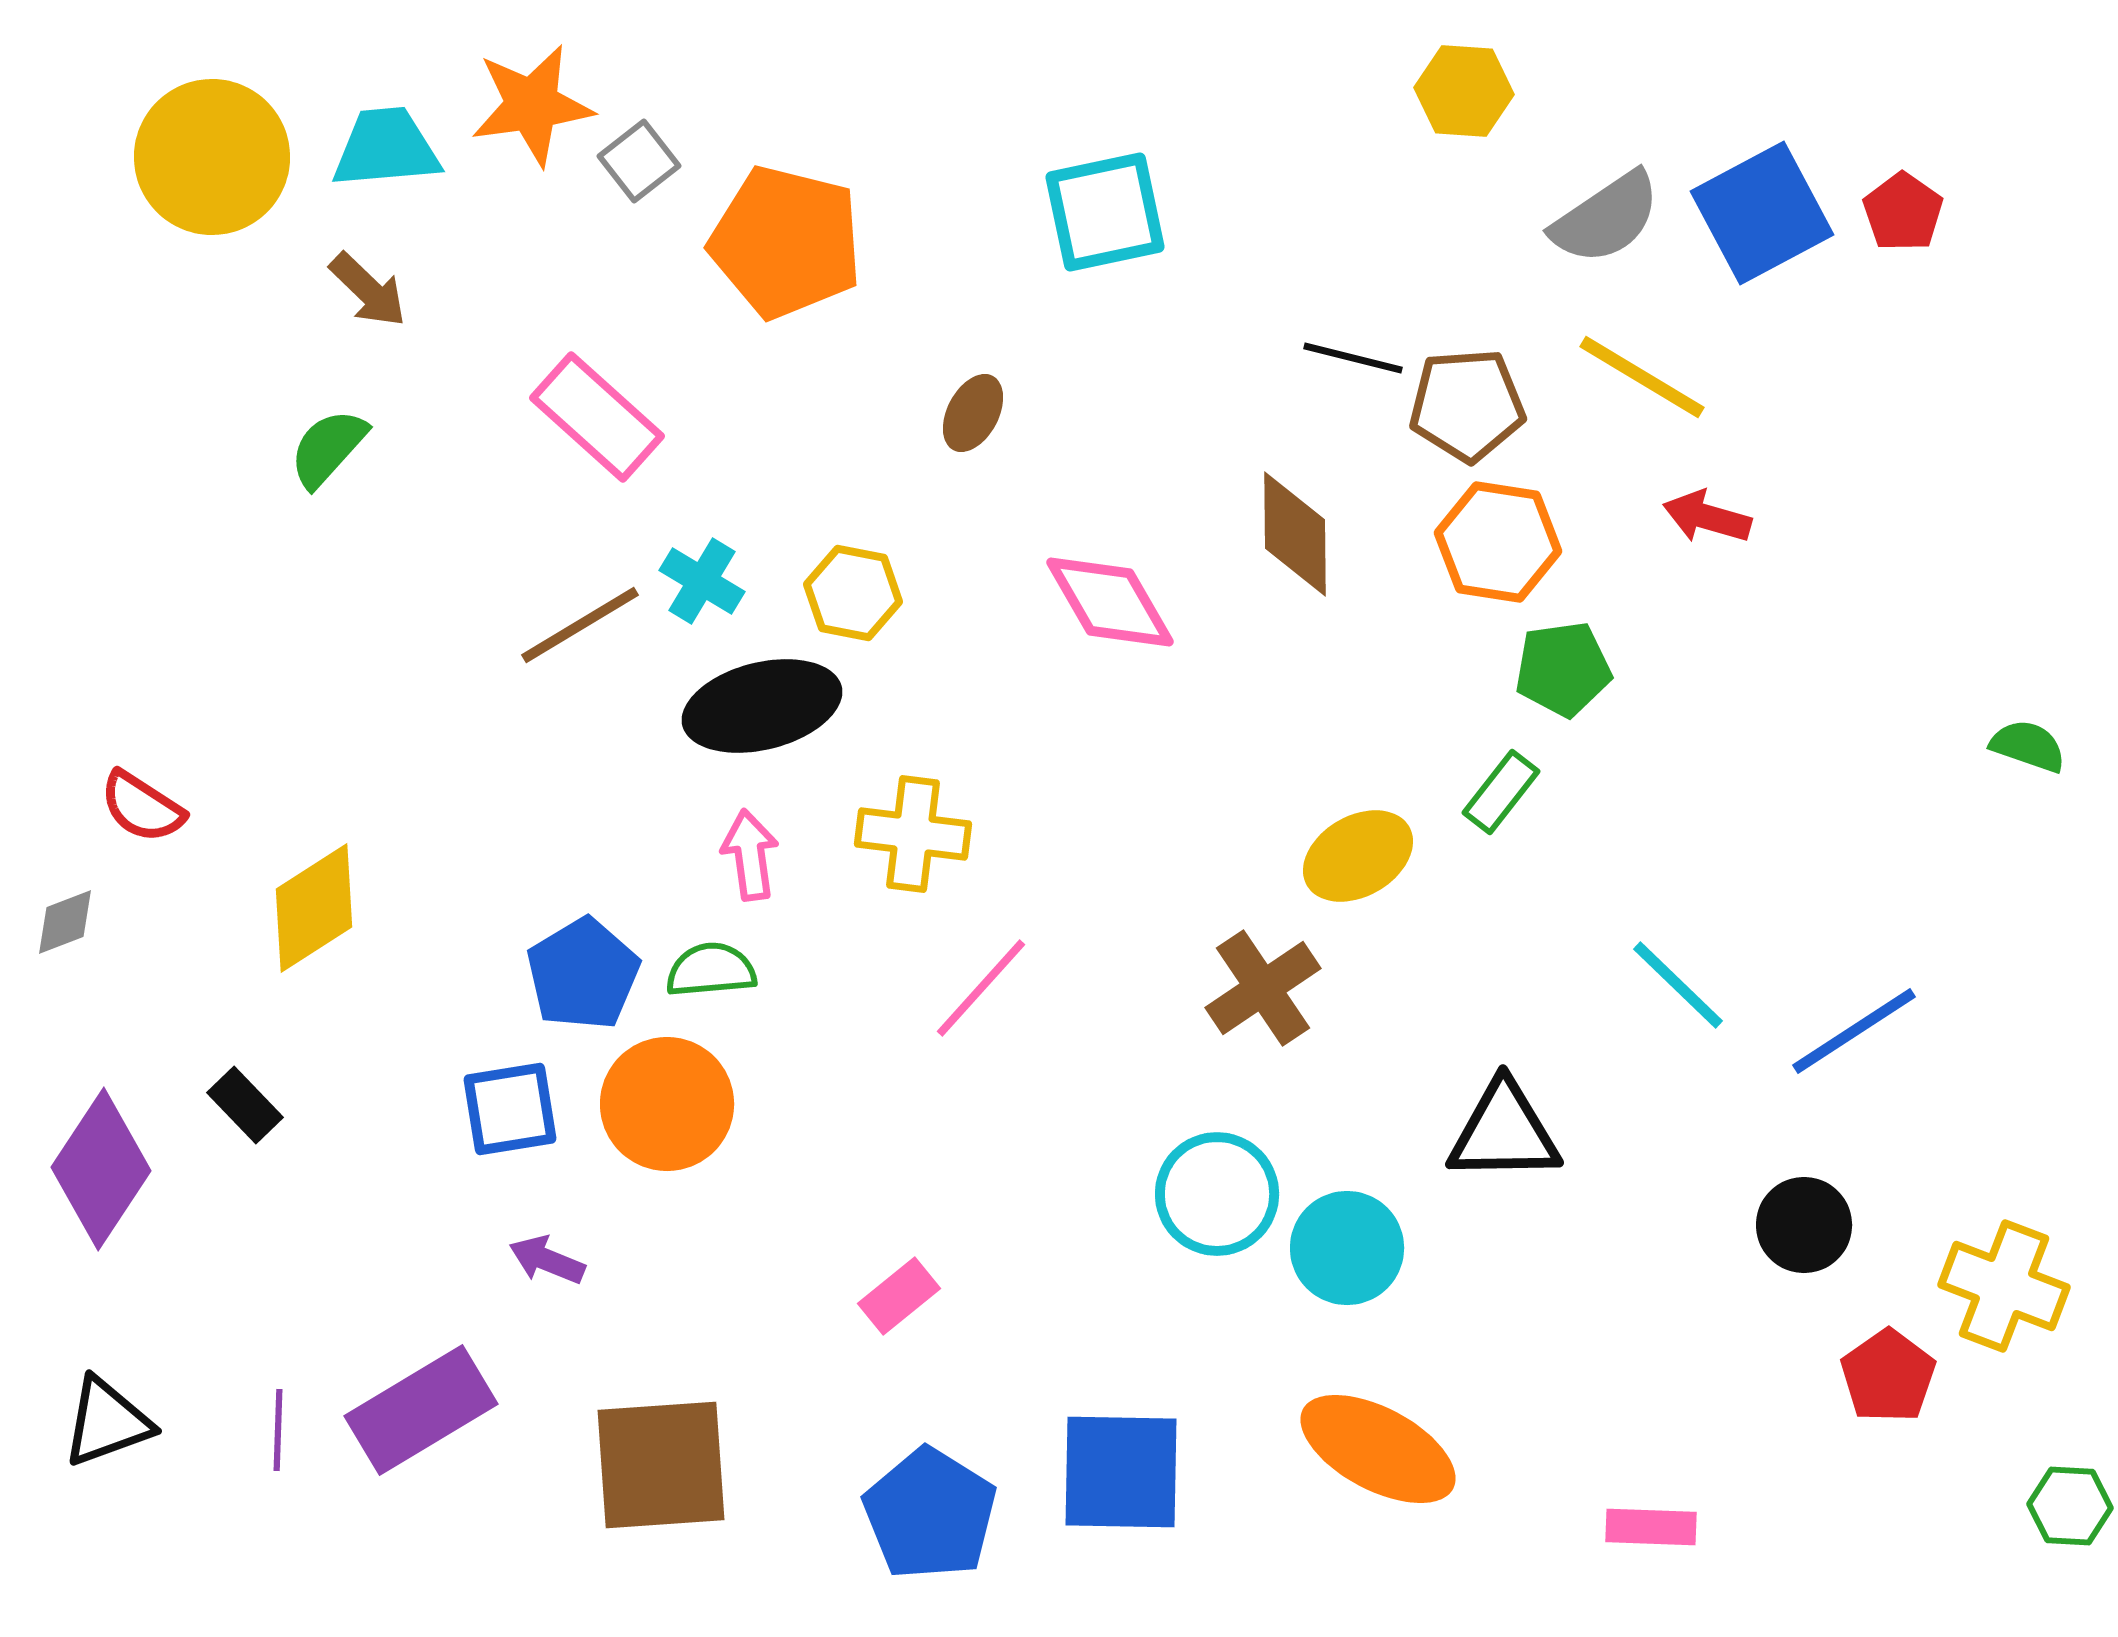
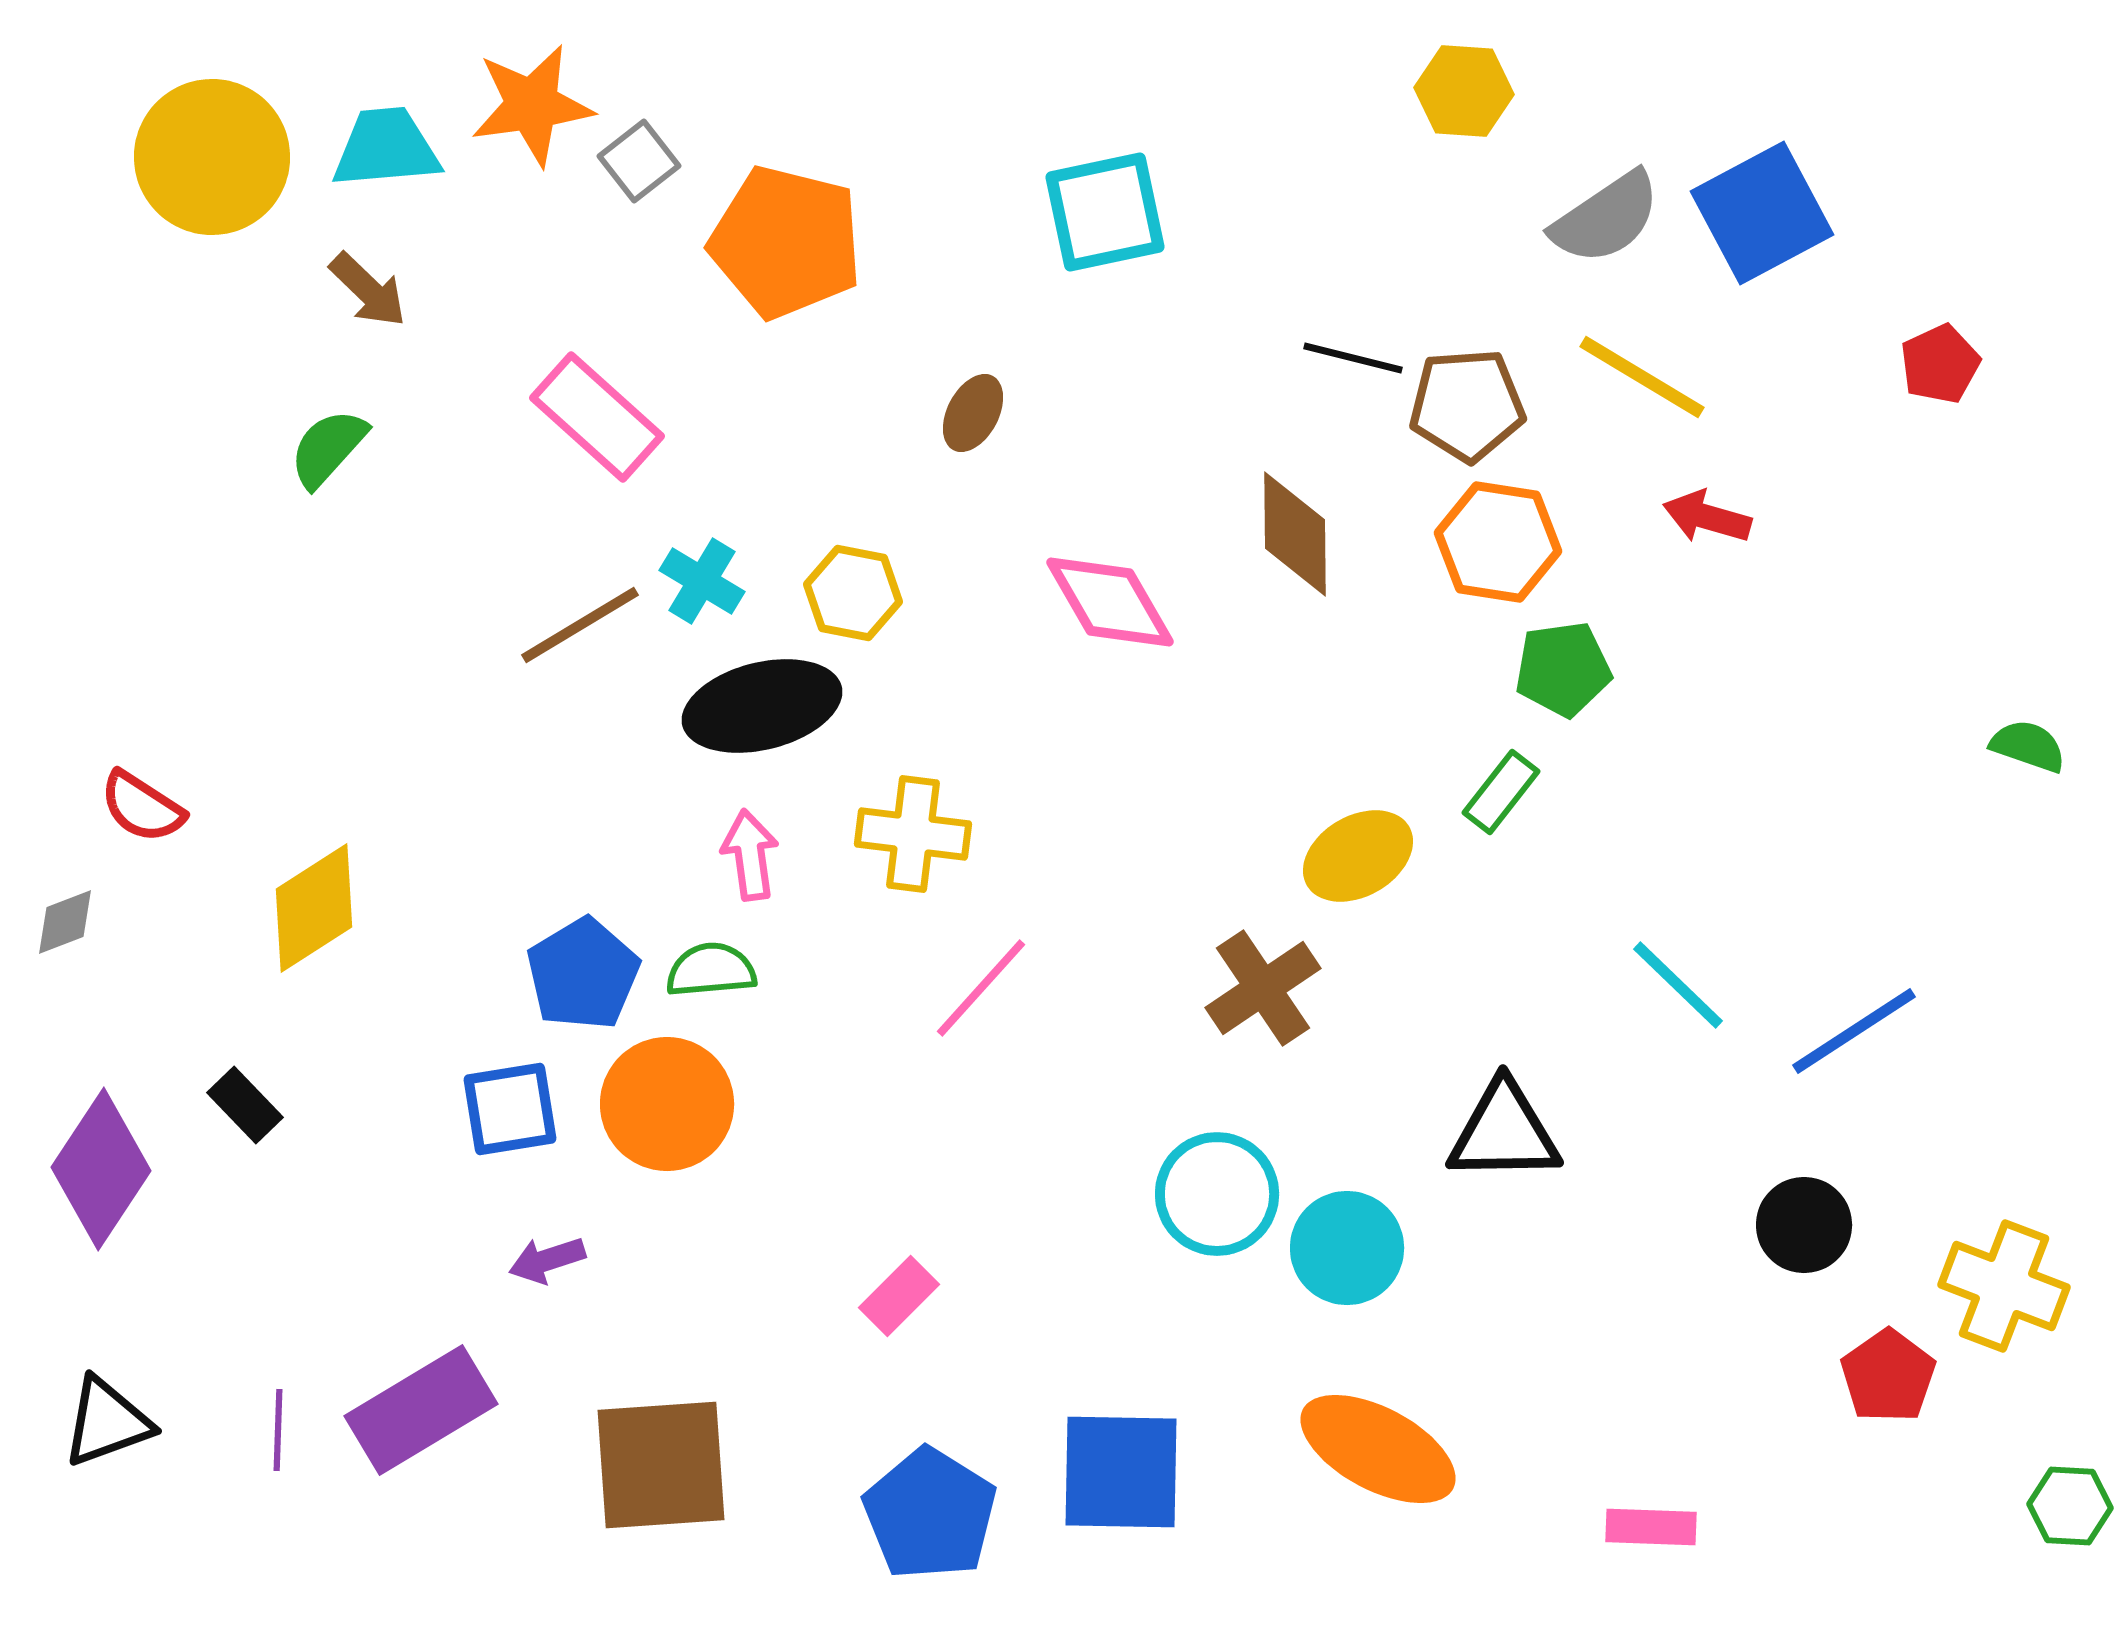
red pentagon at (1903, 212): moved 37 px right, 152 px down; rotated 12 degrees clockwise
purple arrow at (547, 1260): rotated 40 degrees counterclockwise
pink rectangle at (899, 1296): rotated 6 degrees counterclockwise
